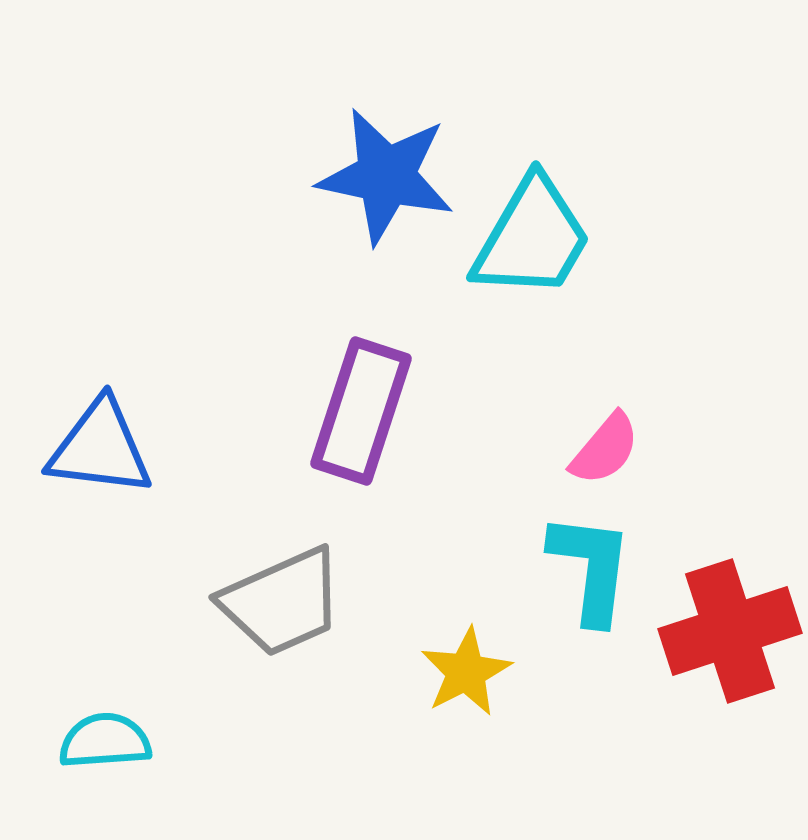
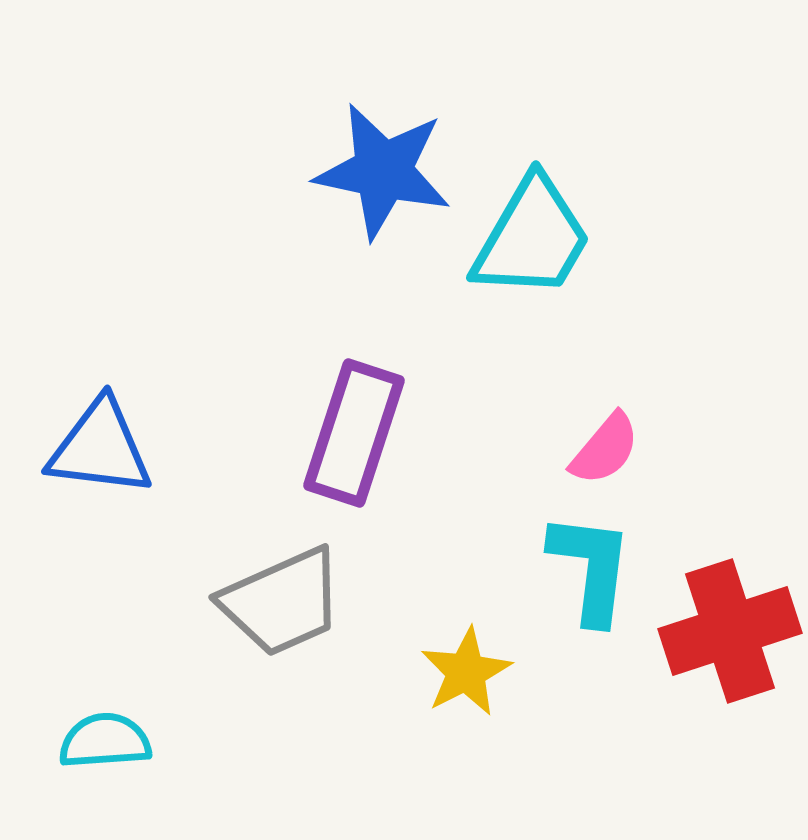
blue star: moved 3 px left, 5 px up
purple rectangle: moved 7 px left, 22 px down
